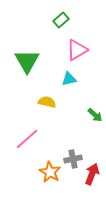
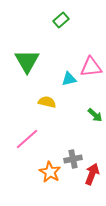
pink triangle: moved 14 px right, 17 px down; rotated 25 degrees clockwise
